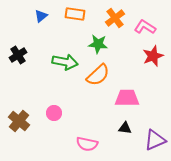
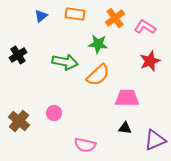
red star: moved 3 px left, 5 px down
pink semicircle: moved 2 px left, 1 px down
